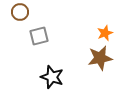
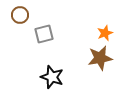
brown circle: moved 3 px down
gray square: moved 5 px right, 2 px up
